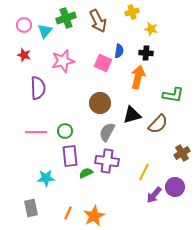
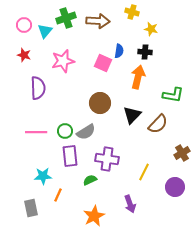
yellow cross: rotated 32 degrees clockwise
brown arrow: rotated 60 degrees counterclockwise
black cross: moved 1 px left, 1 px up
black triangle: rotated 30 degrees counterclockwise
gray semicircle: moved 21 px left; rotated 150 degrees counterclockwise
purple cross: moved 2 px up
green semicircle: moved 4 px right, 7 px down
cyan star: moved 3 px left, 2 px up
purple arrow: moved 24 px left, 9 px down; rotated 60 degrees counterclockwise
orange line: moved 10 px left, 18 px up
